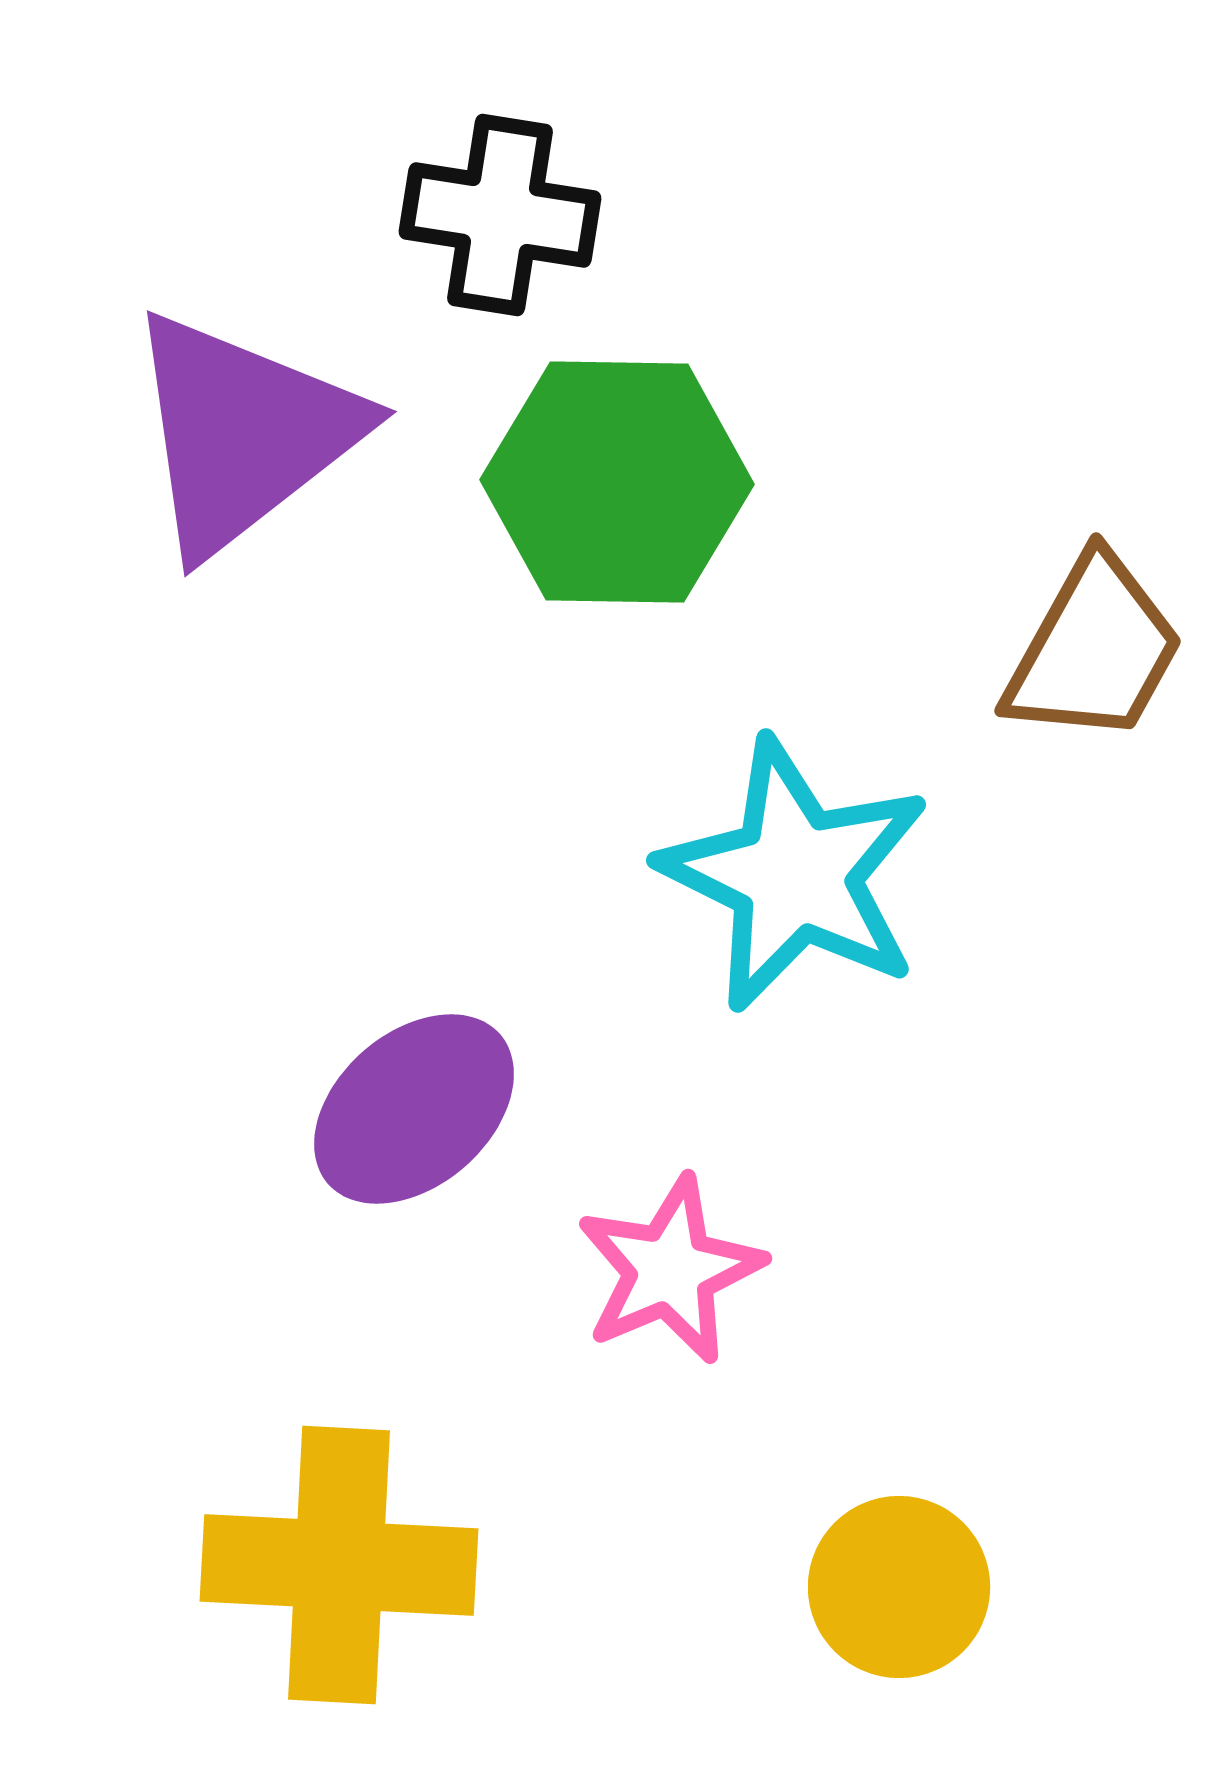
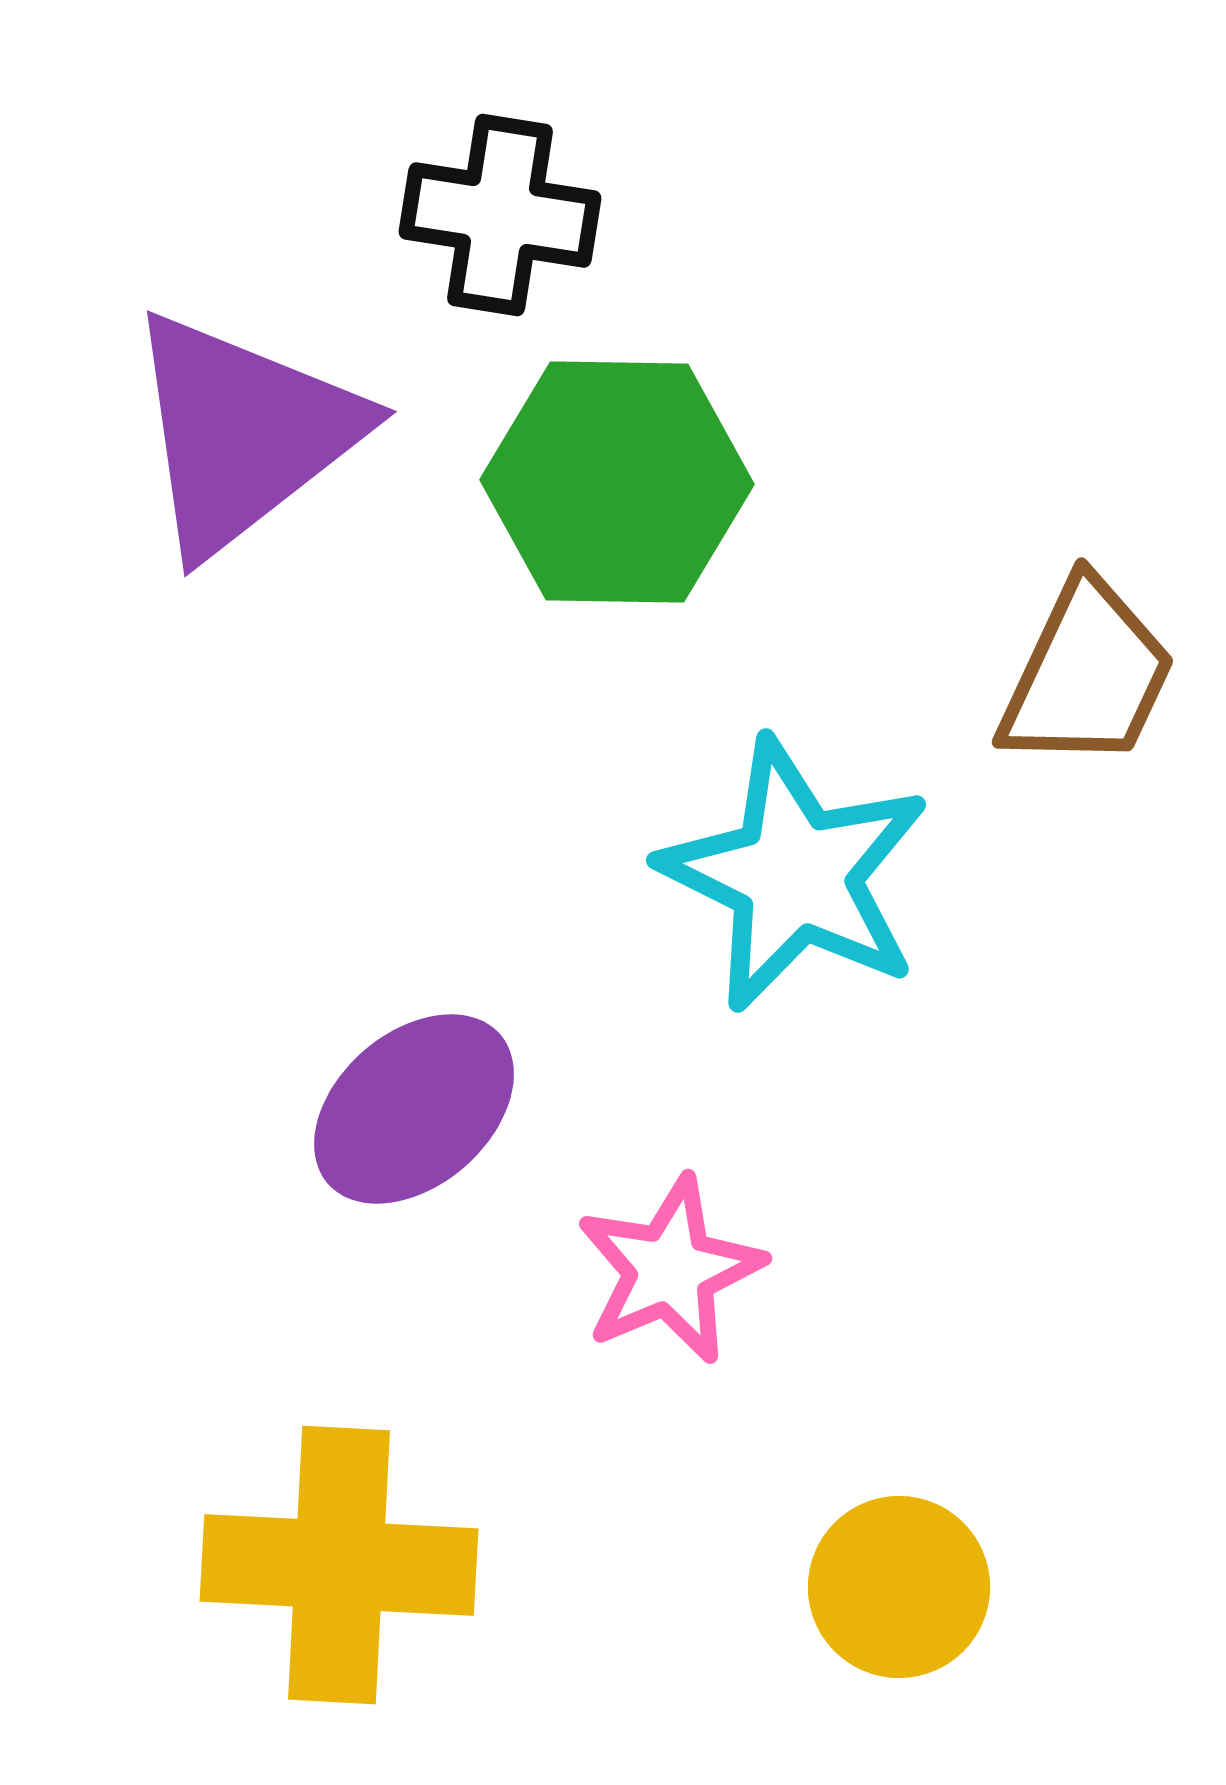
brown trapezoid: moved 7 px left, 25 px down; rotated 4 degrees counterclockwise
